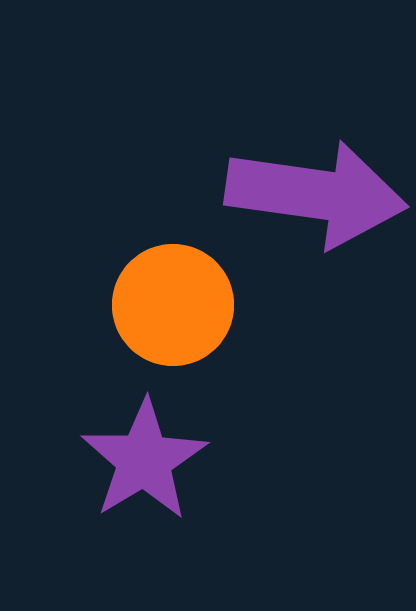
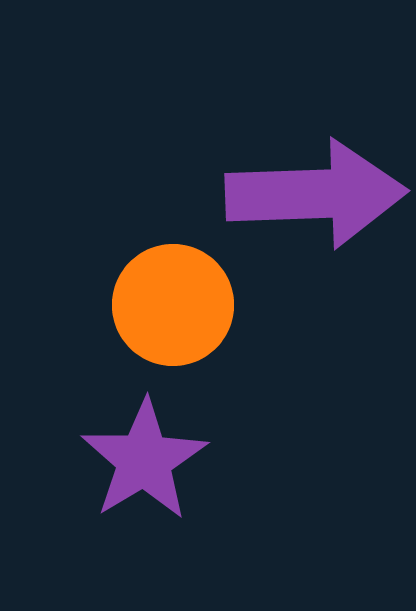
purple arrow: rotated 10 degrees counterclockwise
